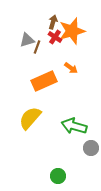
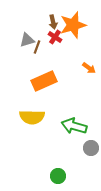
brown arrow: rotated 152 degrees clockwise
orange star: moved 1 px right, 6 px up
orange arrow: moved 18 px right
yellow semicircle: moved 2 px right, 1 px up; rotated 130 degrees counterclockwise
